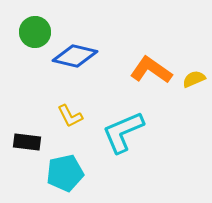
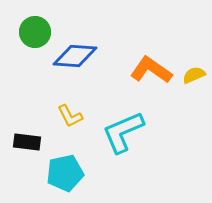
blue diamond: rotated 9 degrees counterclockwise
yellow semicircle: moved 4 px up
